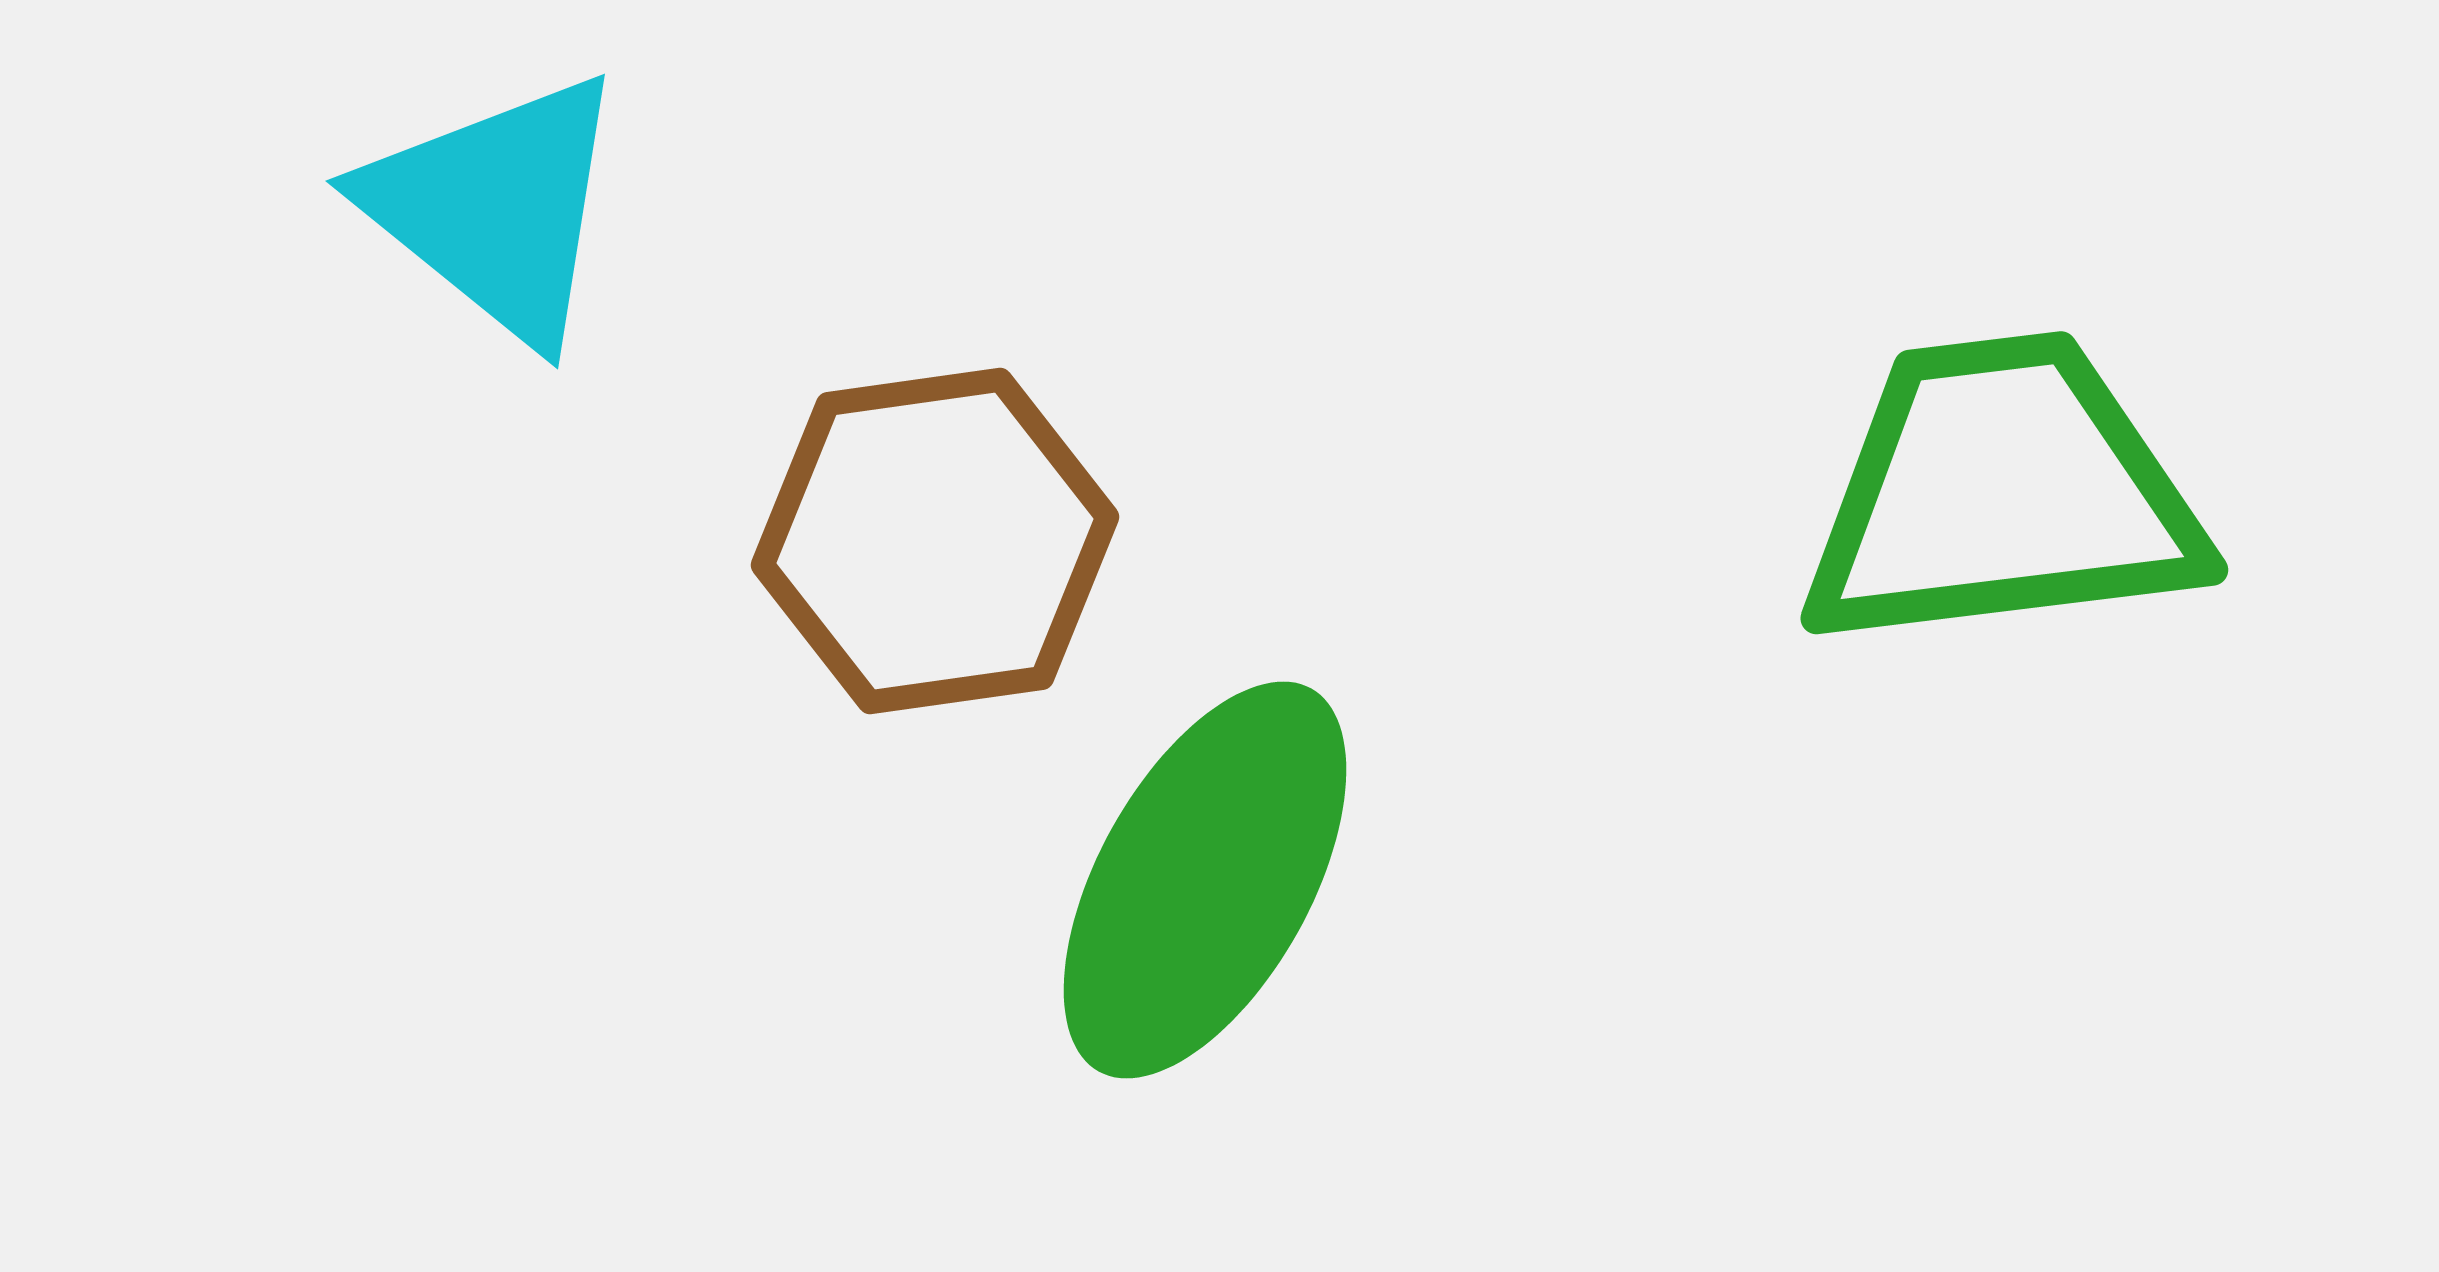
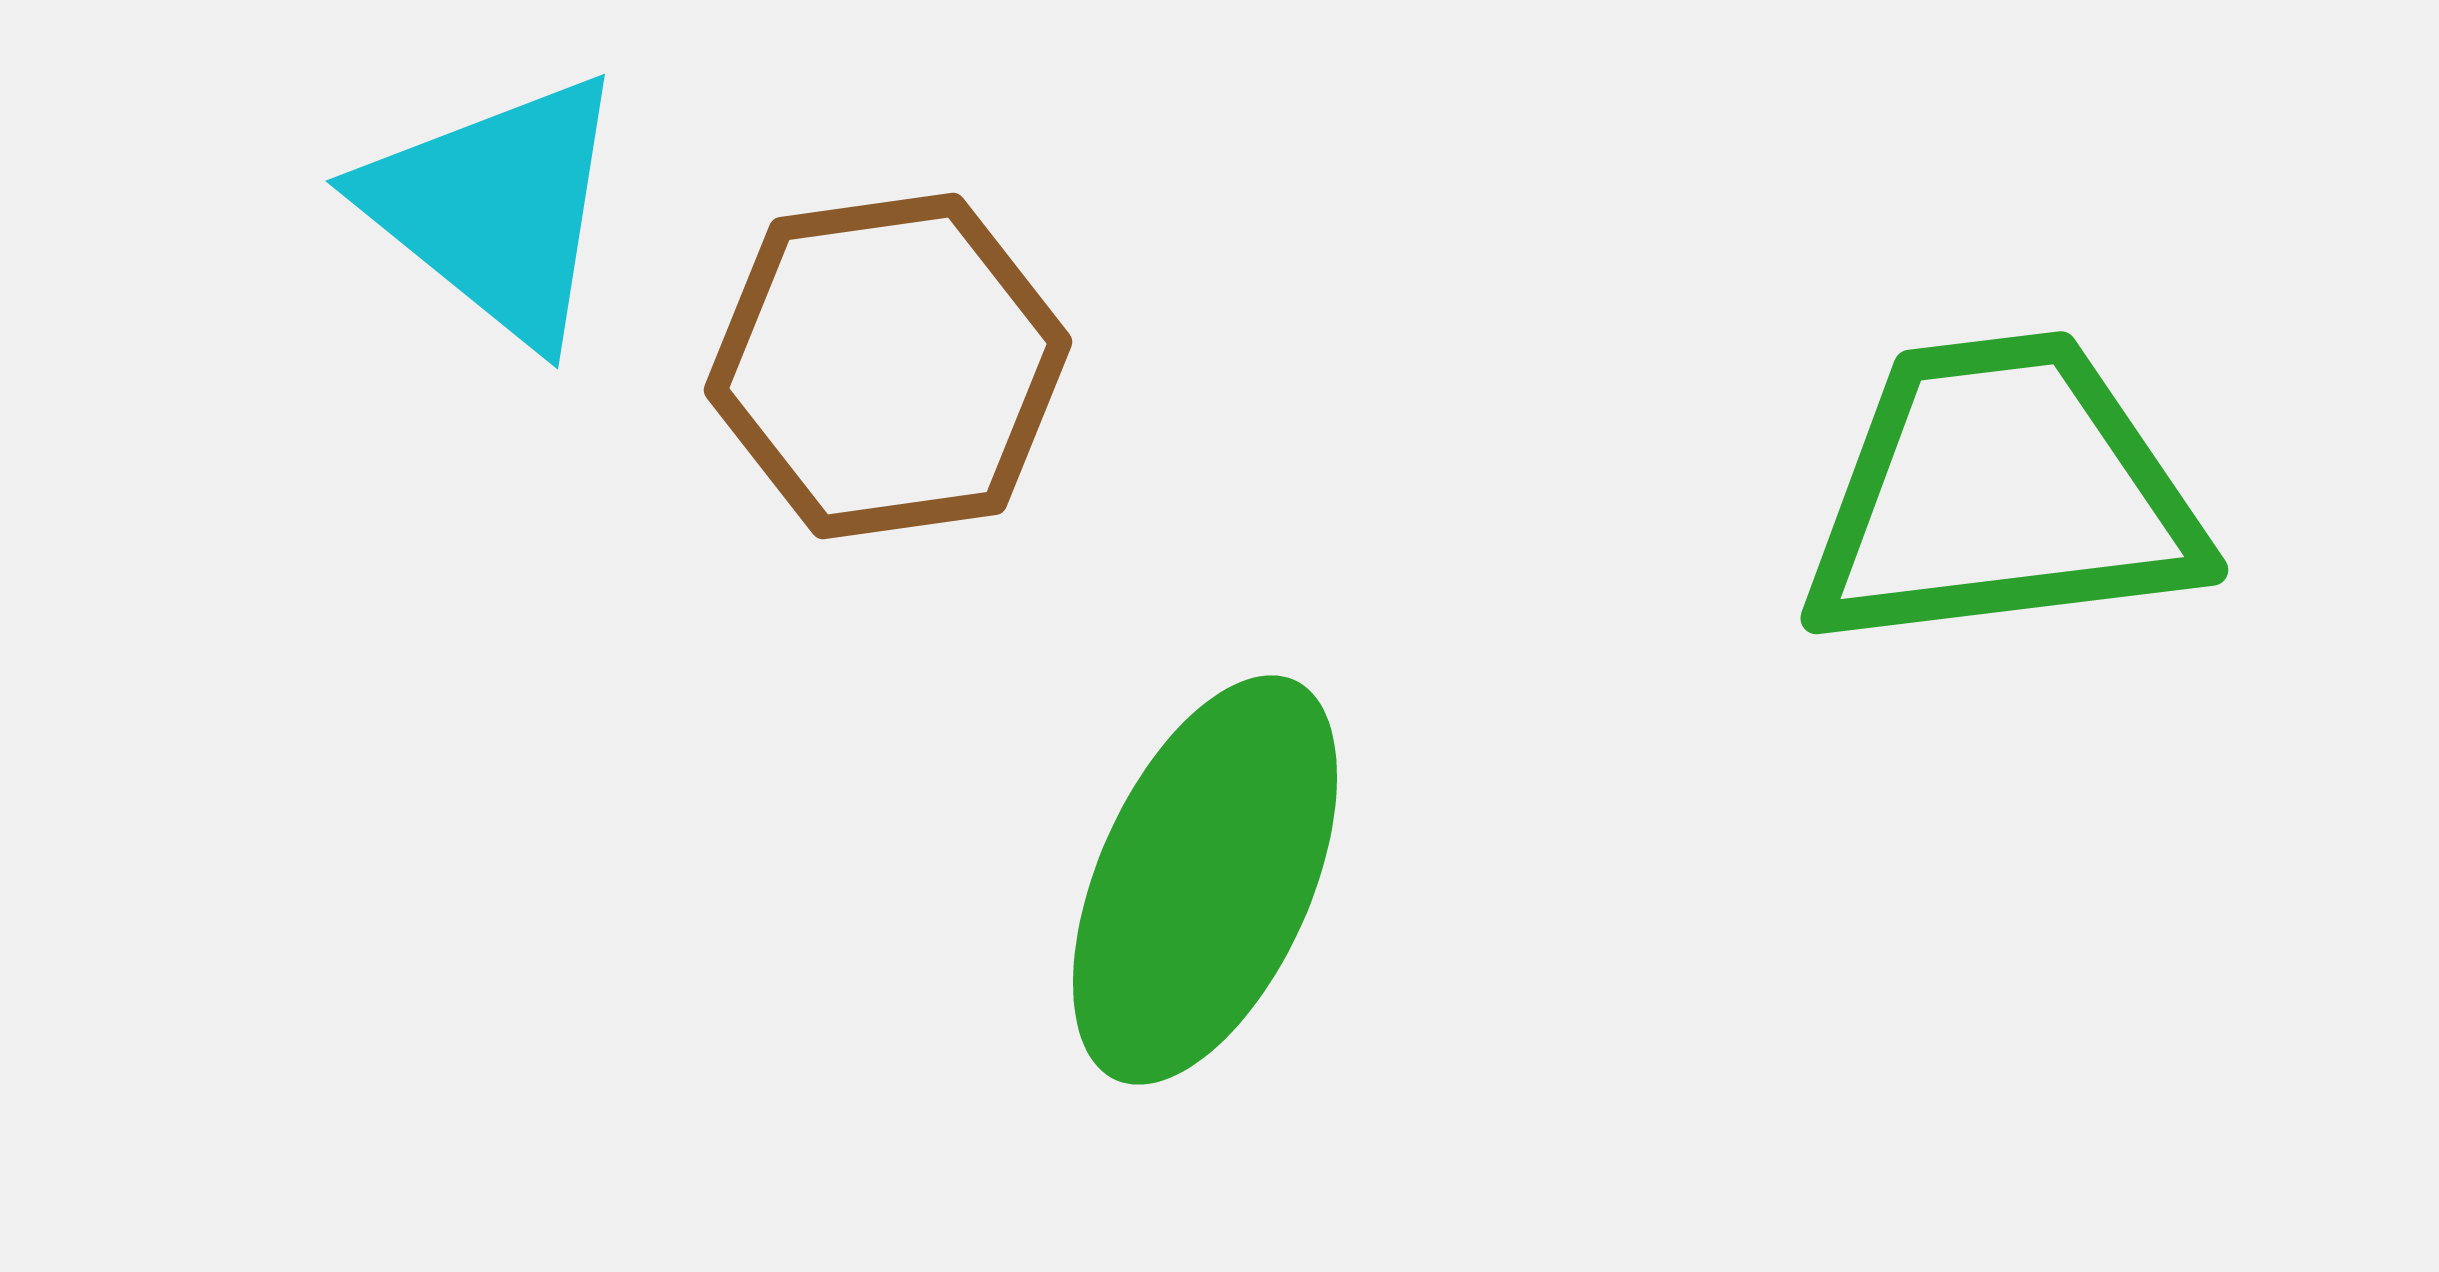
brown hexagon: moved 47 px left, 175 px up
green ellipse: rotated 5 degrees counterclockwise
